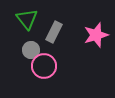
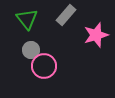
gray rectangle: moved 12 px right, 17 px up; rotated 15 degrees clockwise
